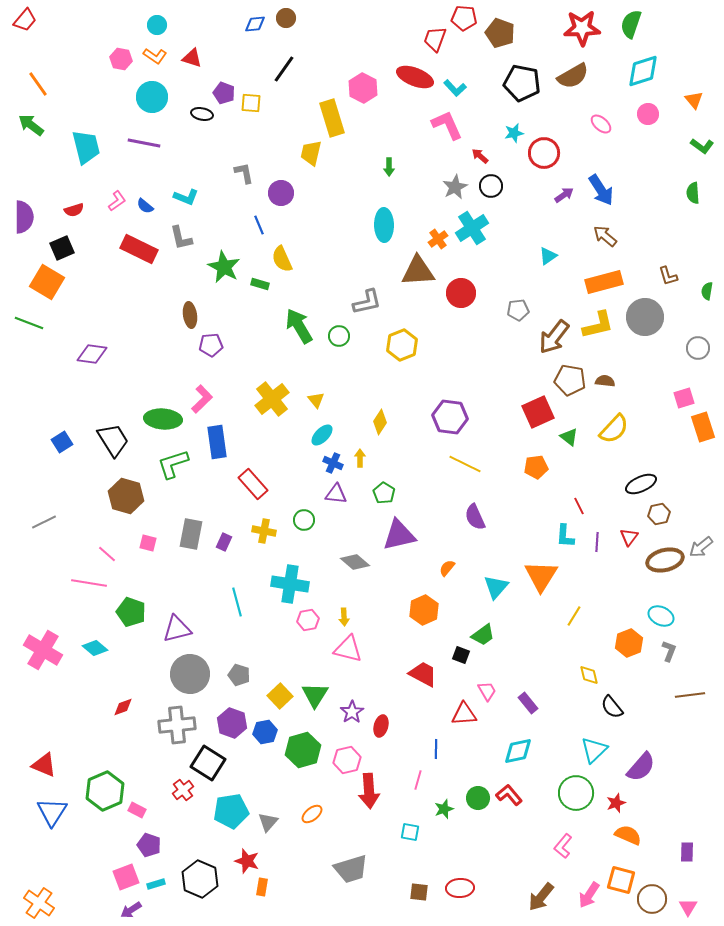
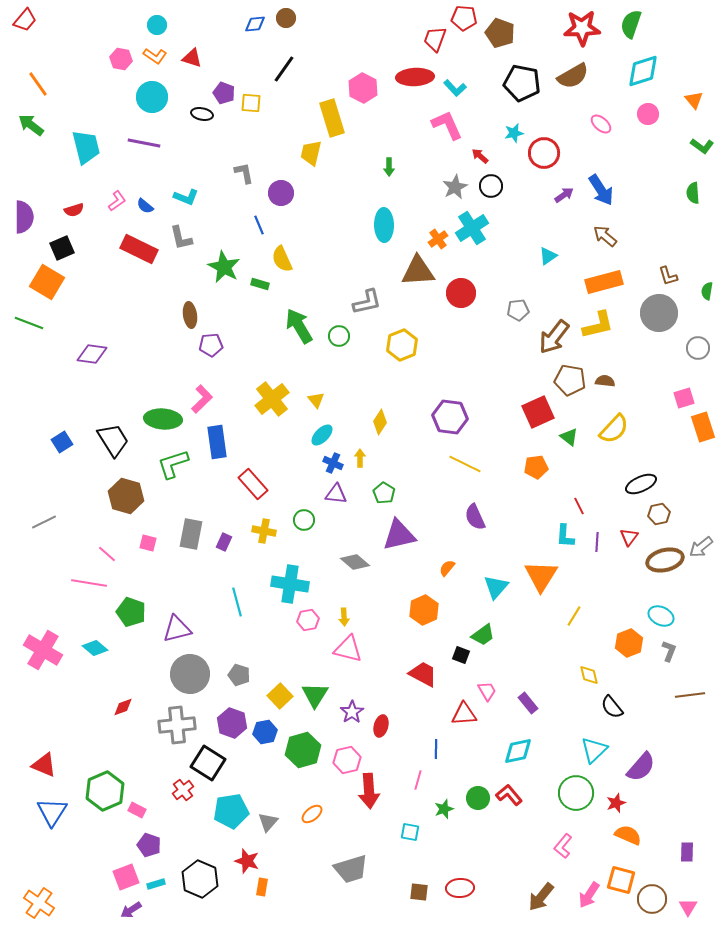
red ellipse at (415, 77): rotated 24 degrees counterclockwise
gray circle at (645, 317): moved 14 px right, 4 px up
